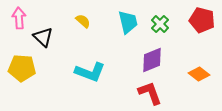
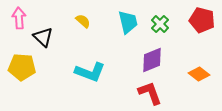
yellow pentagon: moved 1 px up
